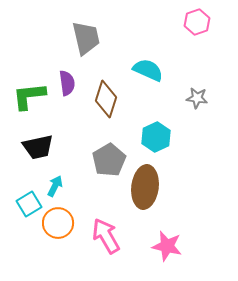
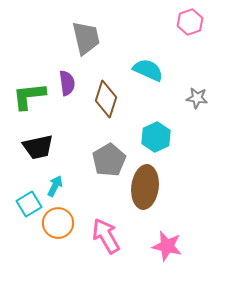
pink hexagon: moved 7 px left
